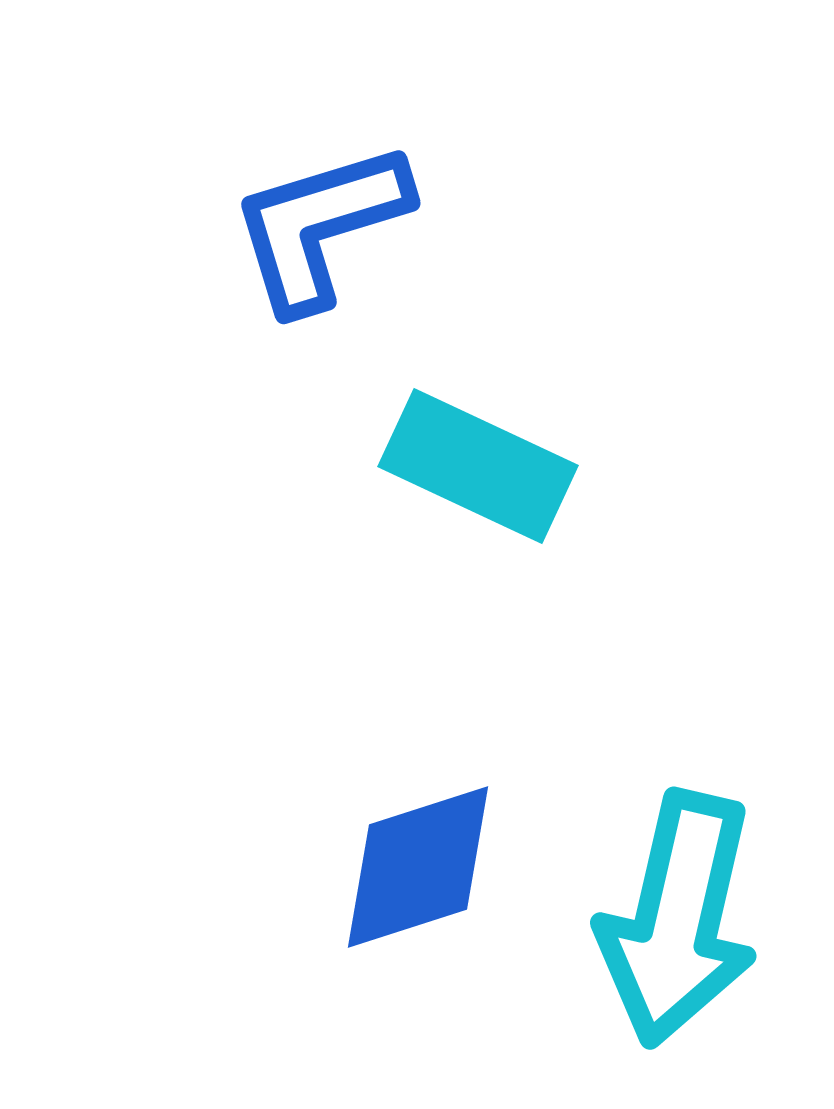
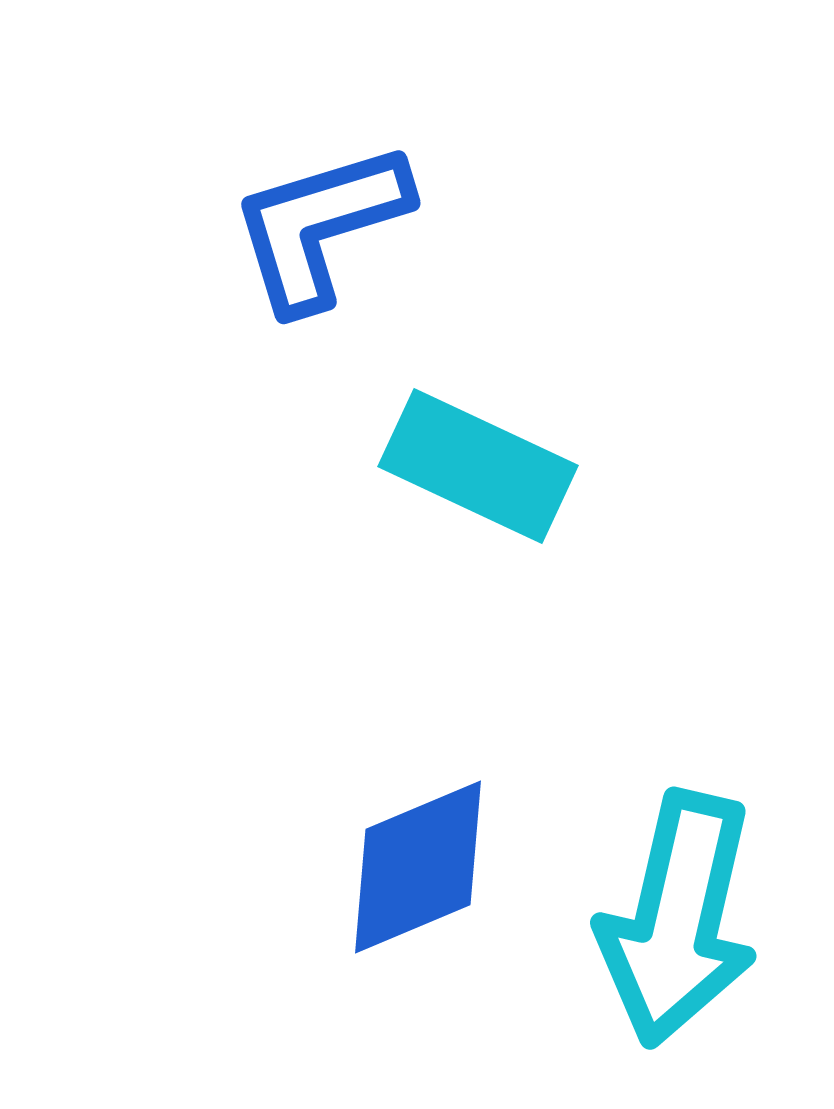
blue diamond: rotated 5 degrees counterclockwise
